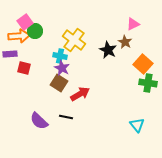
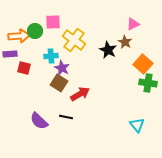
pink square: moved 28 px right; rotated 35 degrees clockwise
cyan cross: moved 9 px left; rotated 16 degrees counterclockwise
